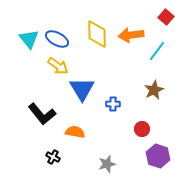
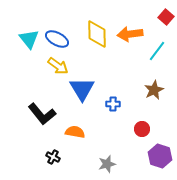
orange arrow: moved 1 px left, 1 px up
purple hexagon: moved 2 px right
